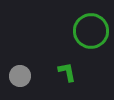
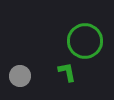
green circle: moved 6 px left, 10 px down
